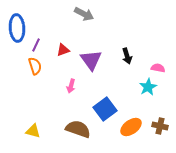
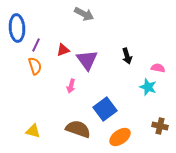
purple triangle: moved 4 px left
cyan star: rotated 24 degrees counterclockwise
orange ellipse: moved 11 px left, 10 px down
